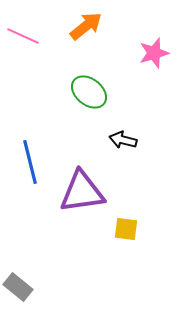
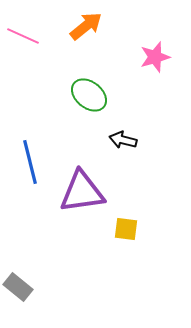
pink star: moved 1 px right, 4 px down
green ellipse: moved 3 px down
